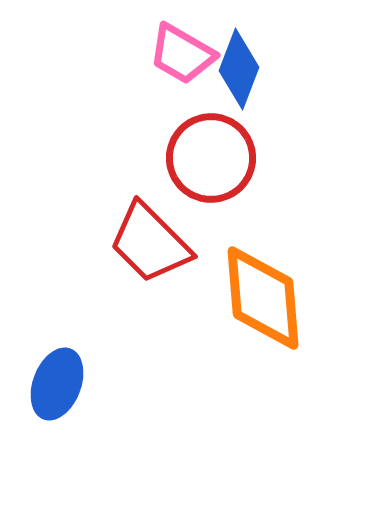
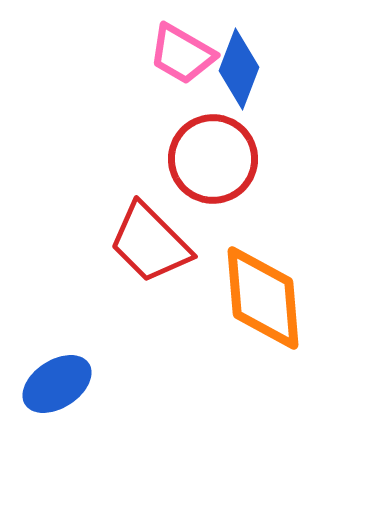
red circle: moved 2 px right, 1 px down
blue ellipse: rotated 36 degrees clockwise
